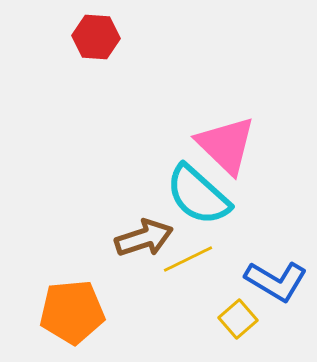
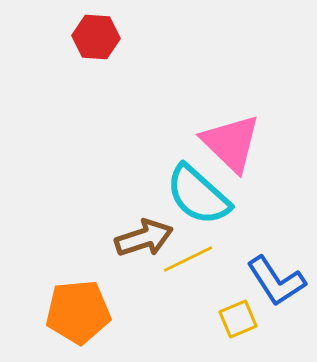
pink triangle: moved 5 px right, 2 px up
blue L-shape: rotated 26 degrees clockwise
orange pentagon: moved 6 px right
yellow square: rotated 18 degrees clockwise
